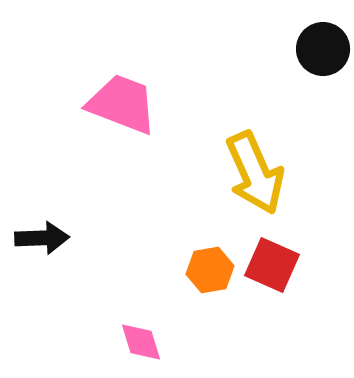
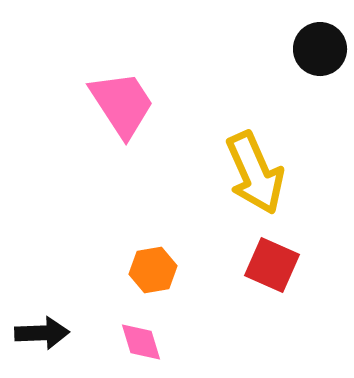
black circle: moved 3 px left
pink trapezoid: rotated 36 degrees clockwise
black arrow: moved 95 px down
orange hexagon: moved 57 px left
